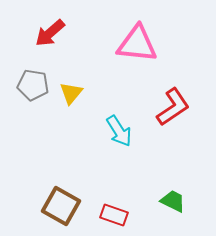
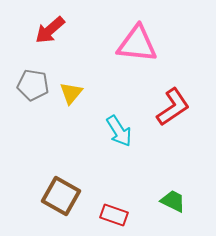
red arrow: moved 3 px up
brown square: moved 10 px up
